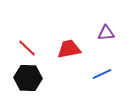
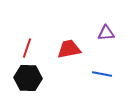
red line: rotated 66 degrees clockwise
blue line: rotated 36 degrees clockwise
